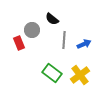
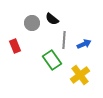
gray circle: moved 7 px up
red rectangle: moved 4 px left, 3 px down
green rectangle: moved 13 px up; rotated 18 degrees clockwise
